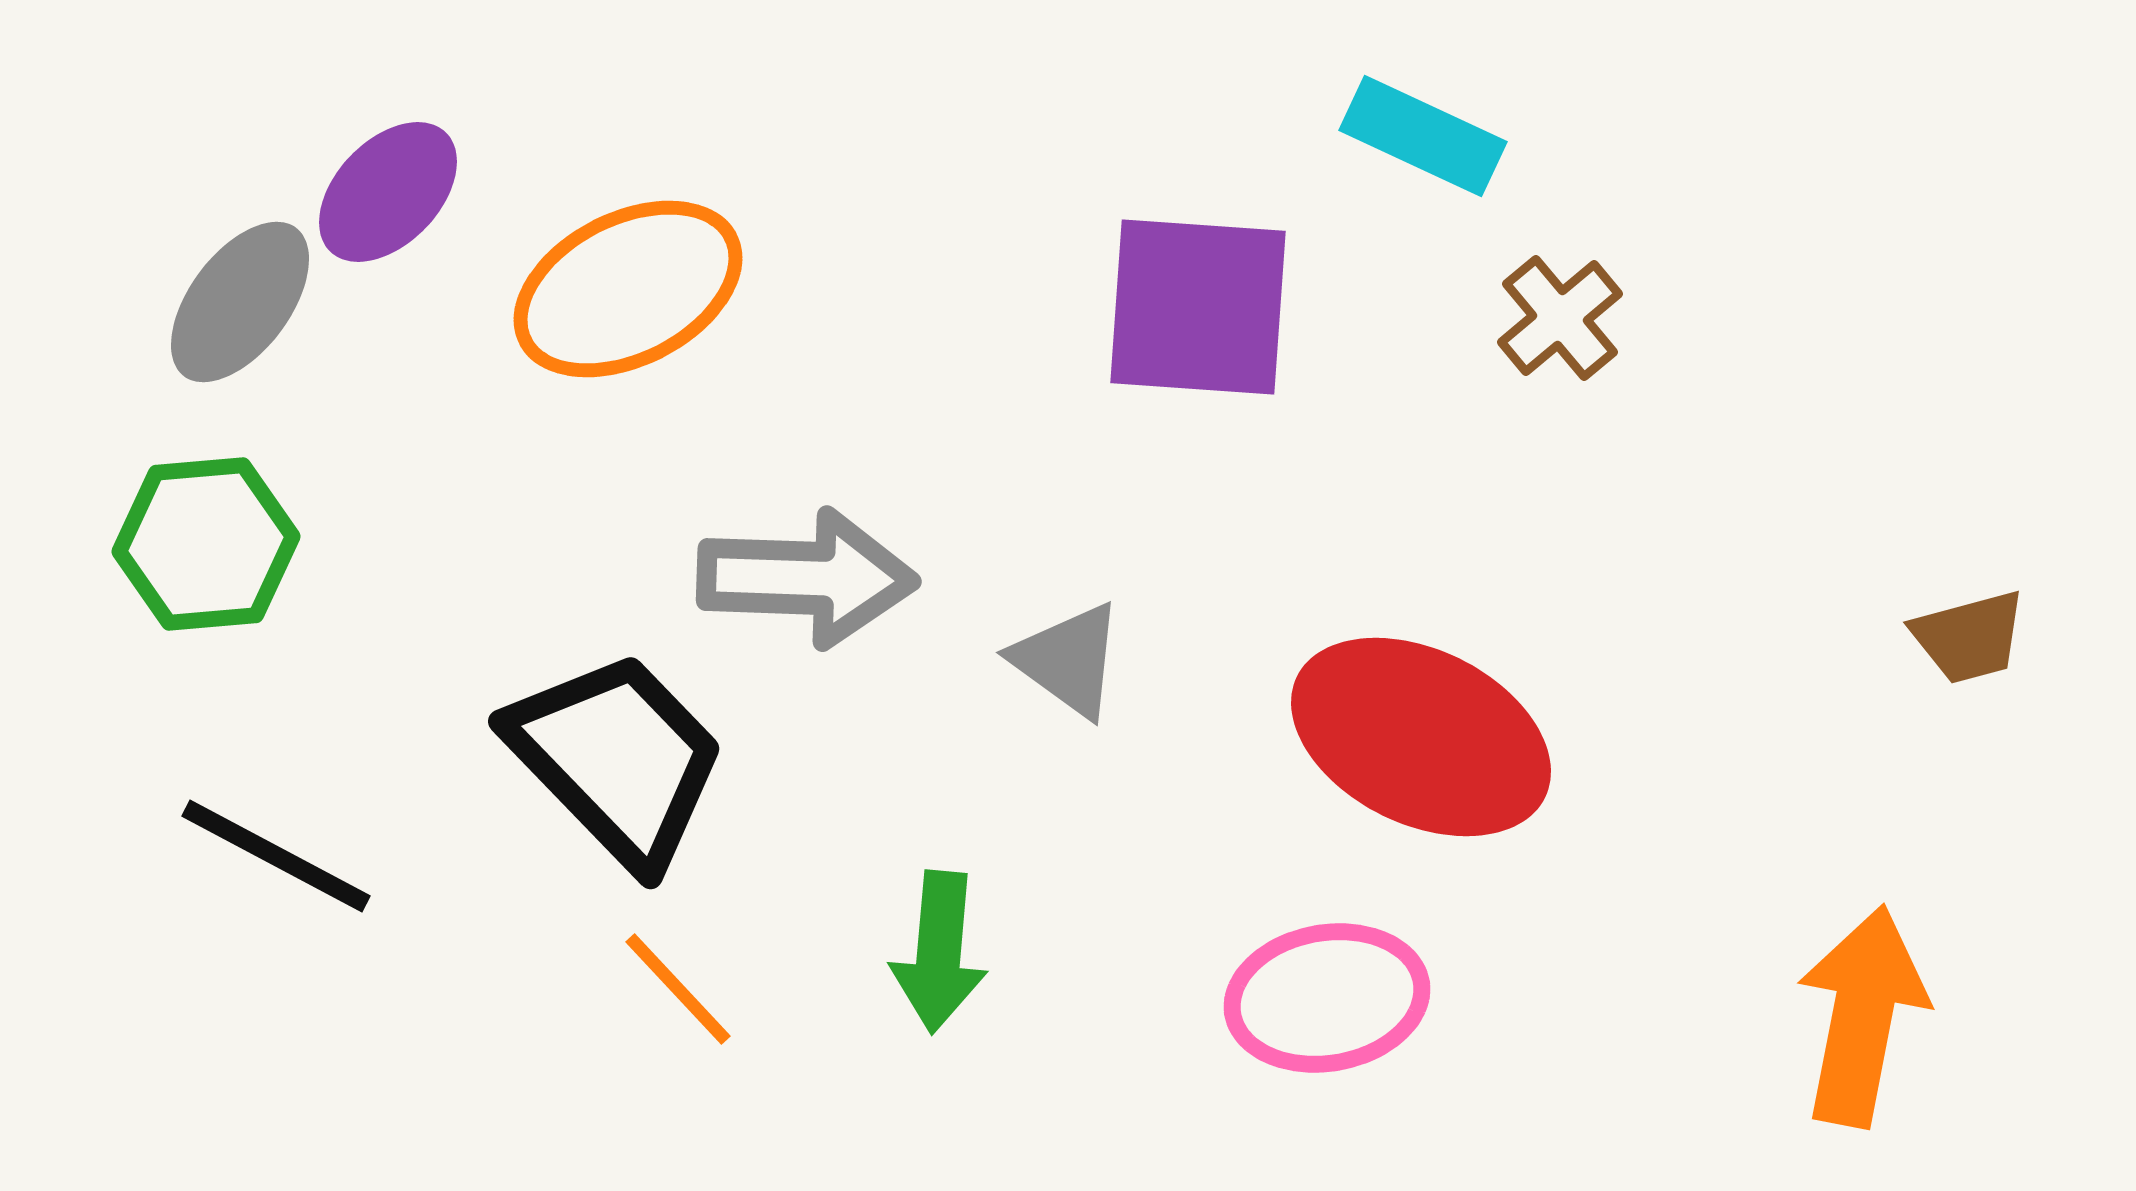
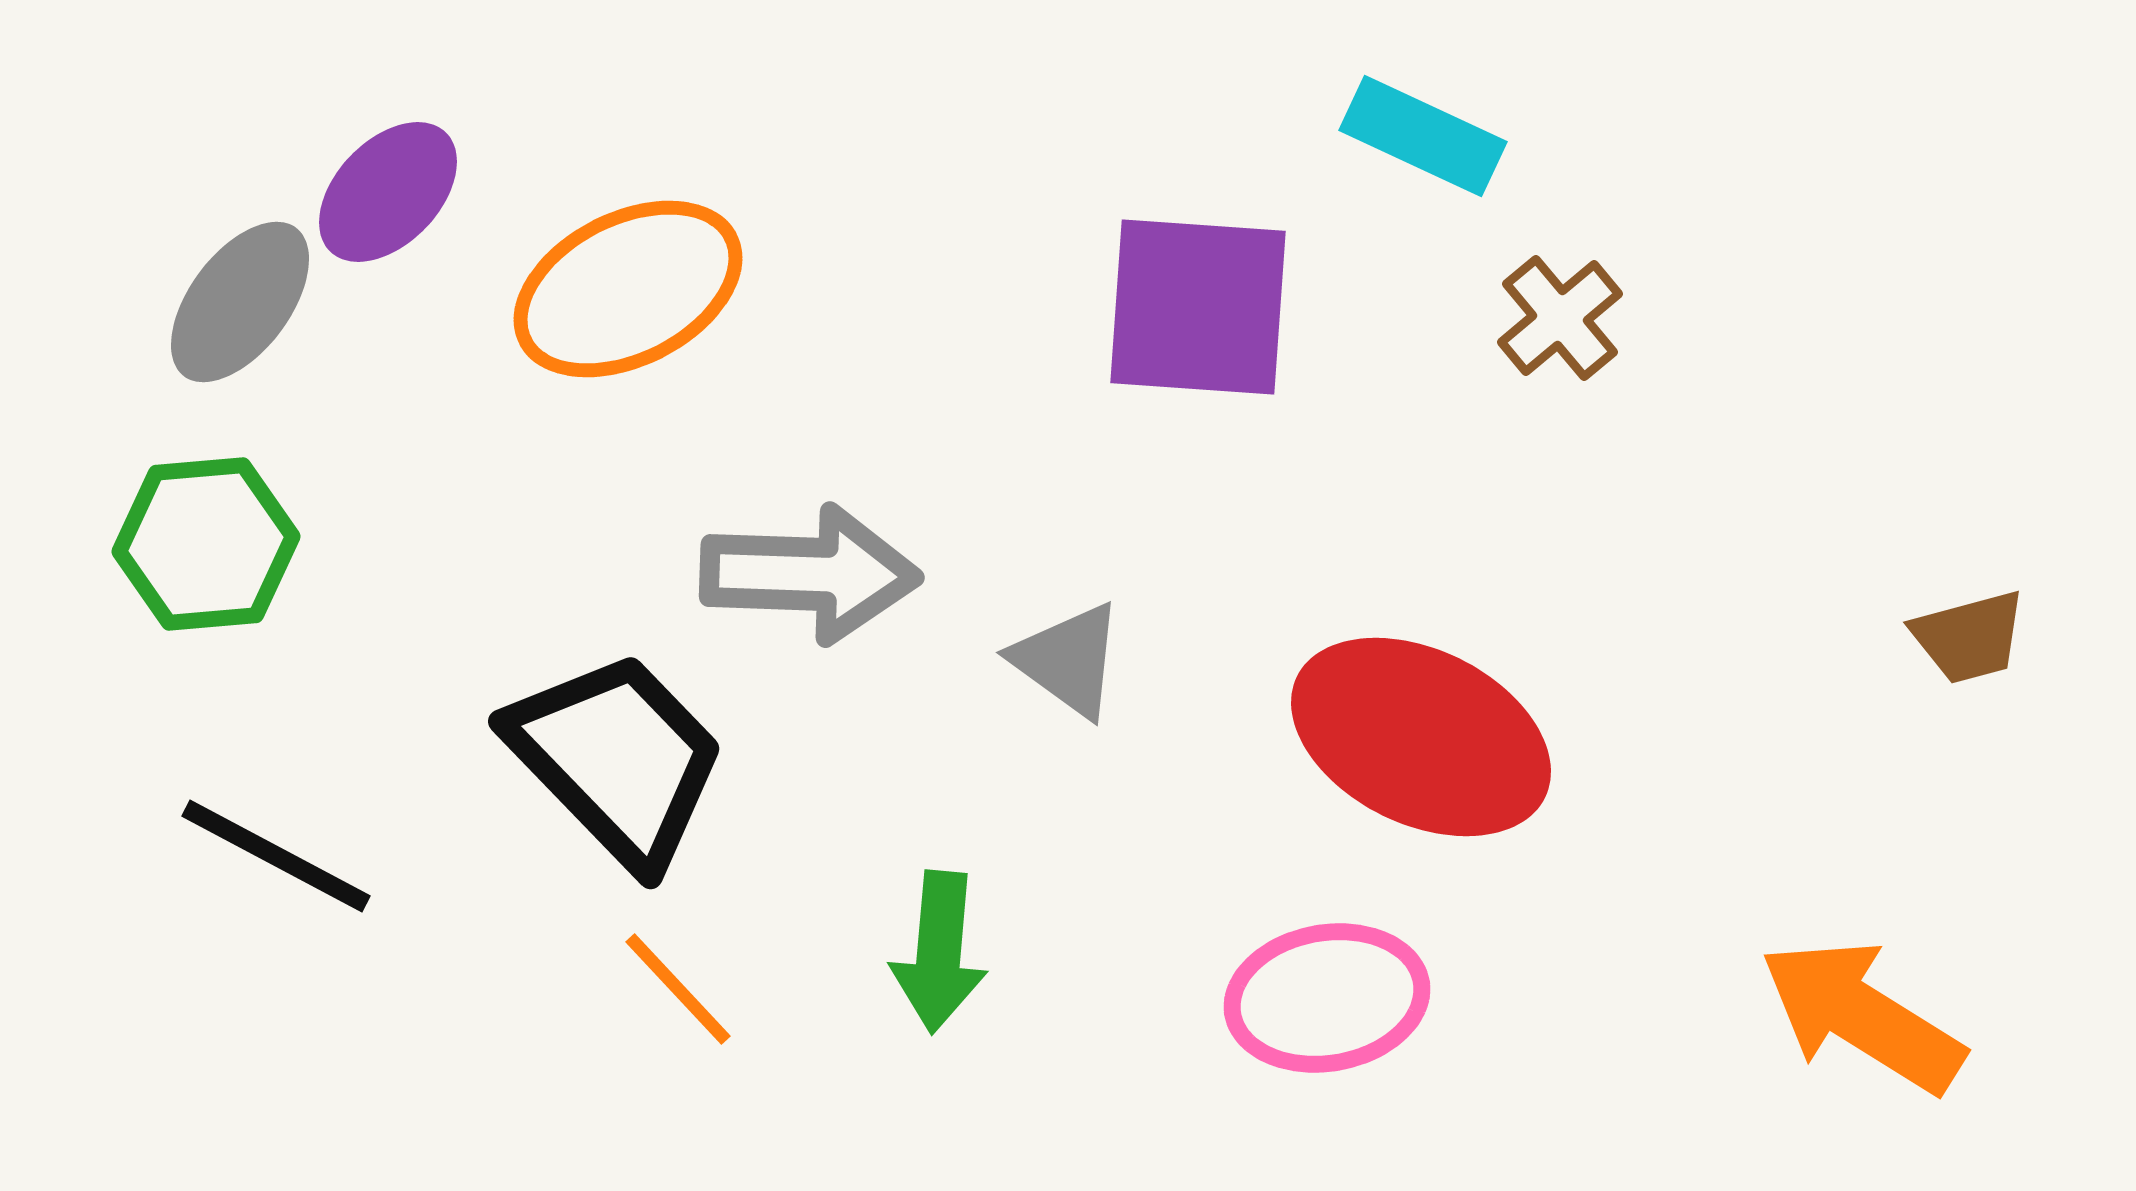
gray arrow: moved 3 px right, 4 px up
orange arrow: rotated 69 degrees counterclockwise
